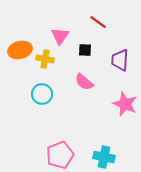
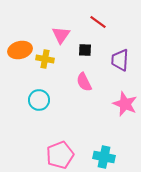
pink triangle: moved 1 px right, 1 px up
pink semicircle: rotated 24 degrees clockwise
cyan circle: moved 3 px left, 6 px down
